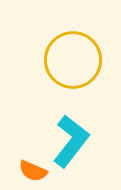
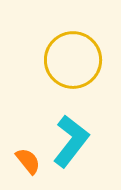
orange semicircle: moved 5 px left, 10 px up; rotated 152 degrees counterclockwise
